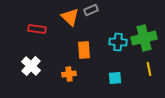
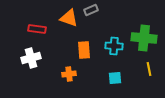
orange triangle: moved 1 px left, 1 px down; rotated 24 degrees counterclockwise
green cross: rotated 20 degrees clockwise
cyan cross: moved 4 px left, 4 px down
white cross: moved 8 px up; rotated 30 degrees clockwise
